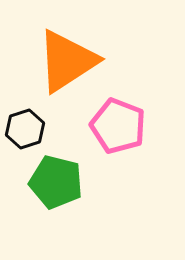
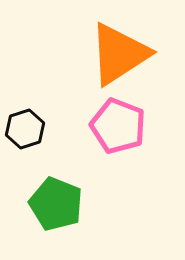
orange triangle: moved 52 px right, 7 px up
green pentagon: moved 22 px down; rotated 8 degrees clockwise
